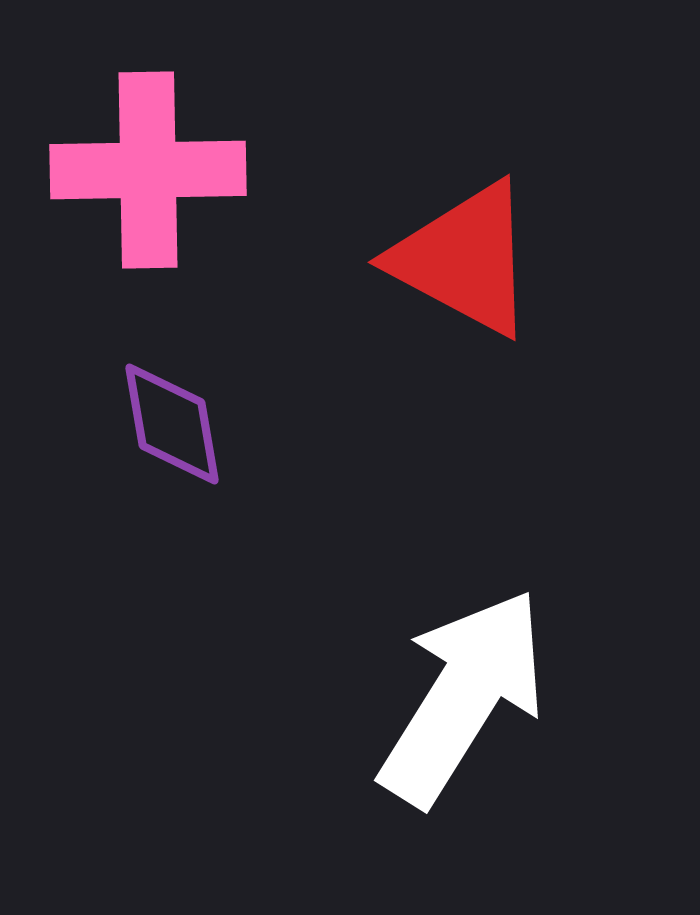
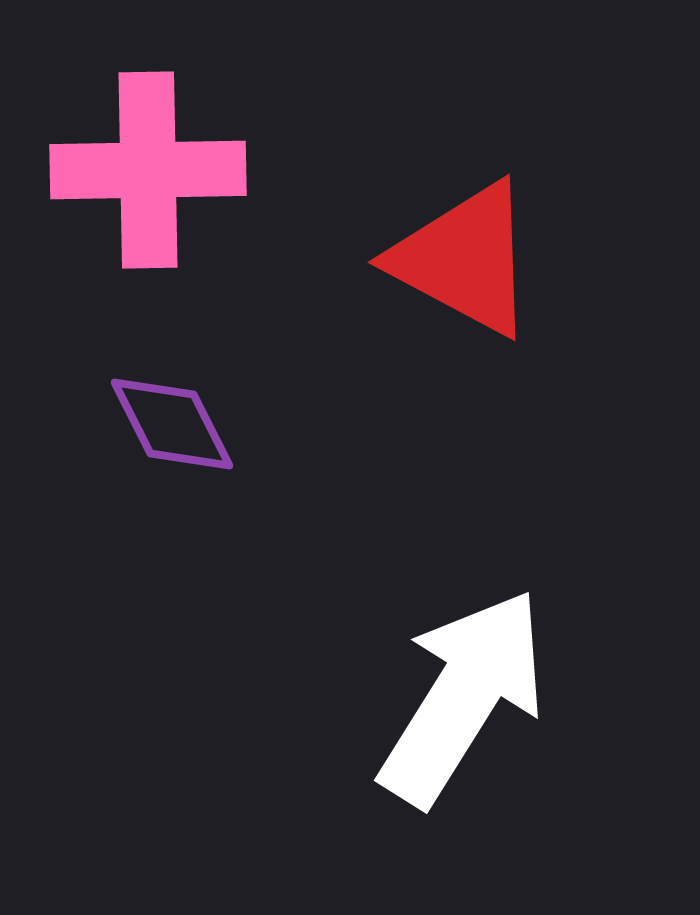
purple diamond: rotated 17 degrees counterclockwise
